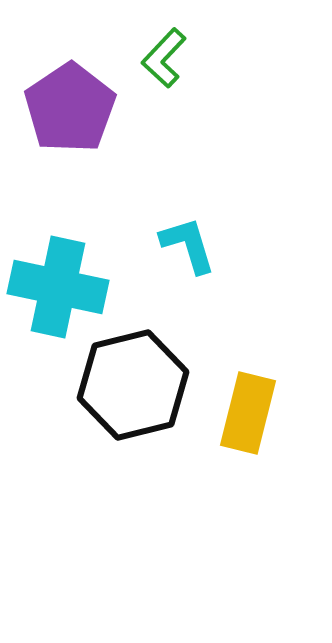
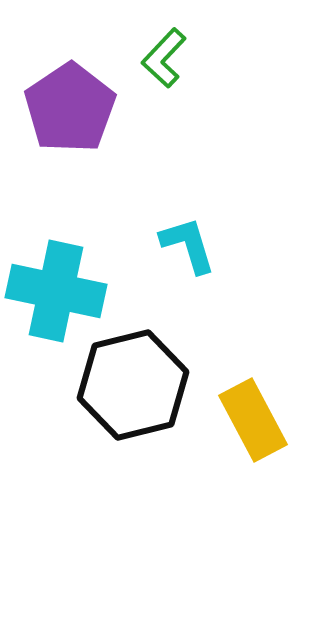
cyan cross: moved 2 px left, 4 px down
yellow rectangle: moved 5 px right, 7 px down; rotated 42 degrees counterclockwise
